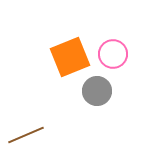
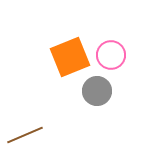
pink circle: moved 2 px left, 1 px down
brown line: moved 1 px left
